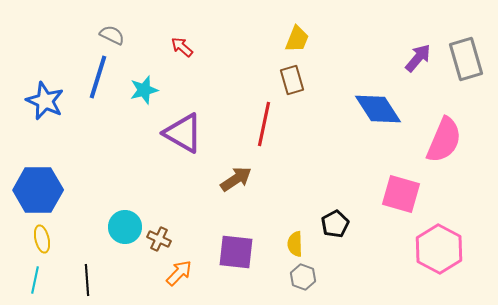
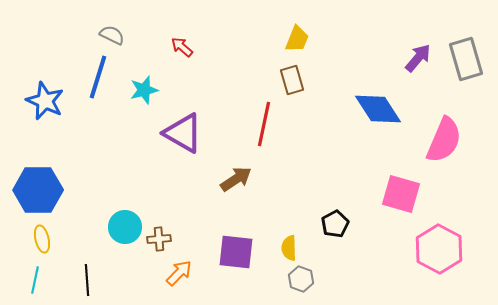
brown cross: rotated 30 degrees counterclockwise
yellow semicircle: moved 6 px left, 4 px down
gray hexagon: moved 2 px left, 2 px down
